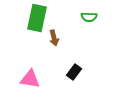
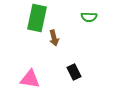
black rectangle: rotated 63 degrees counterclockwise
